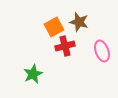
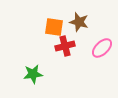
orange square: rotated 36 degrees clockwise
pink ellipse: moved 3 px up; rotated 65 degrees clockwise
green star: rotated 18 degrees clockwise
